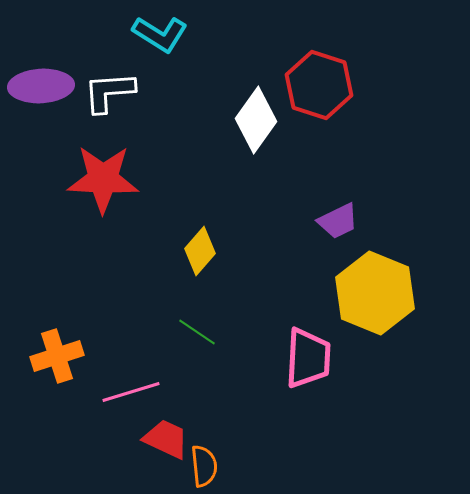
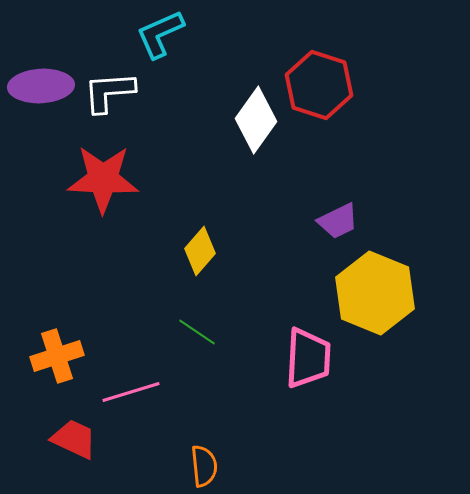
cyan L-shape: rotated 124 degrees clockwise
red trapezoid: moved 92 px left
